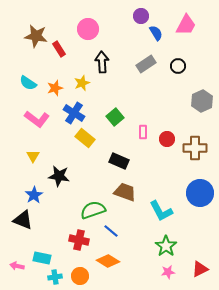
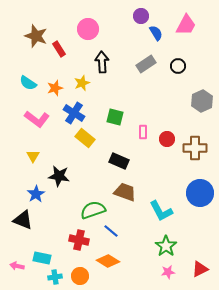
brown star: rotated 10 degrees clockwise
green square: rotated 36 degrees counterclockwise
blue star: moved 2 px right, 1 px up
